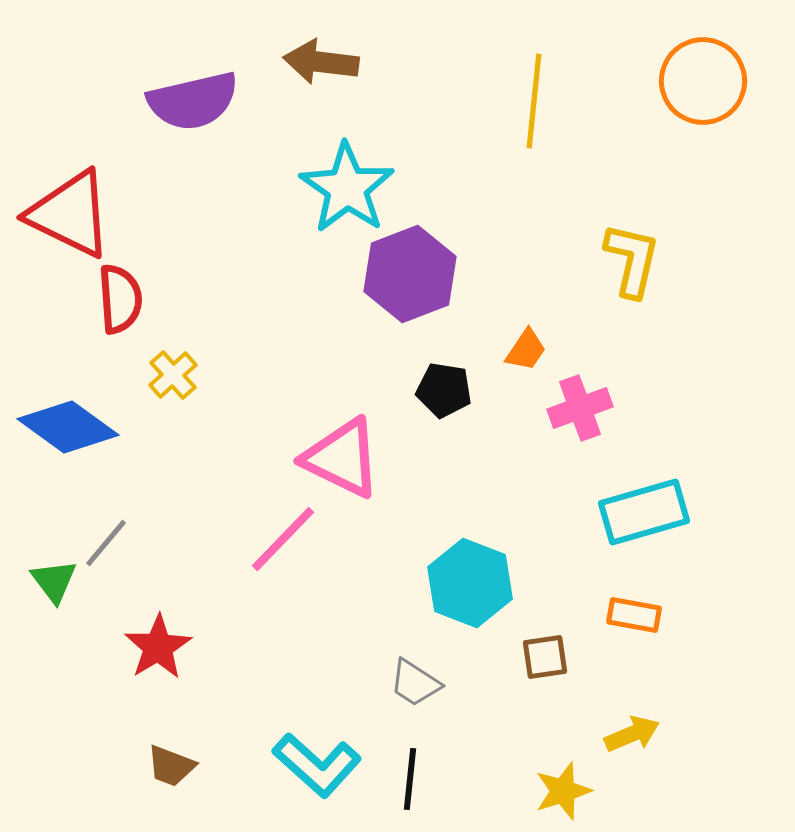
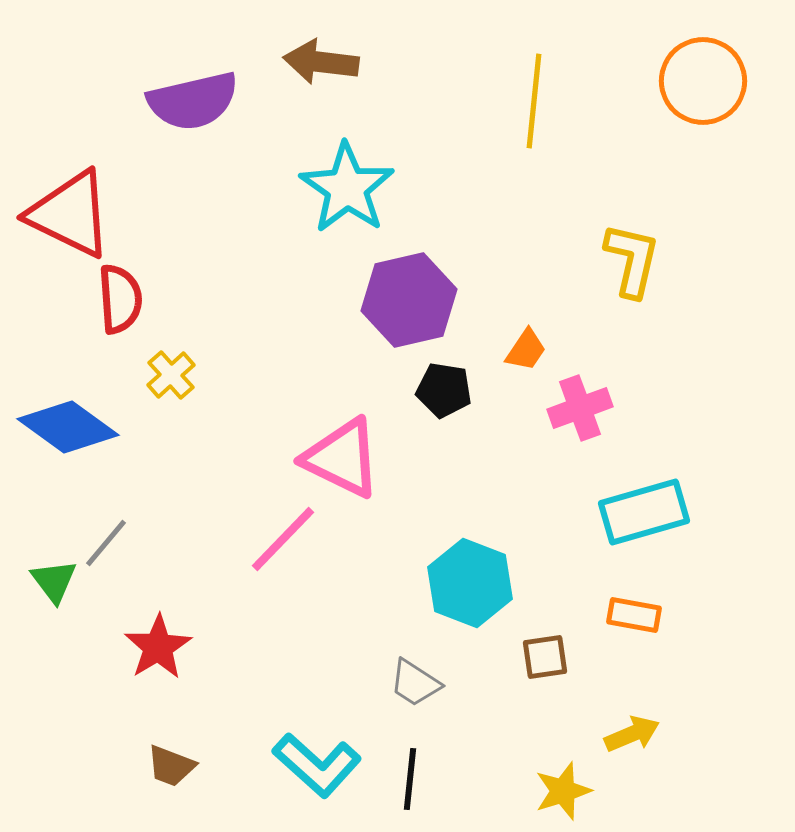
purple hexagon: moved 1 px left, 26 px down; rotated 8 degrees clockwise
yellow cross: moved 2 px left
